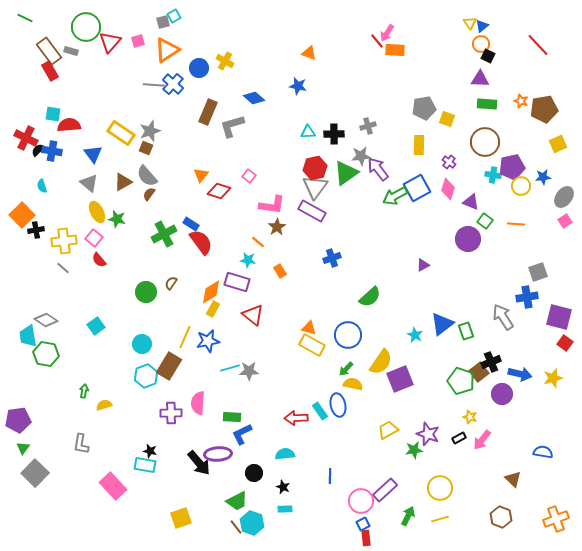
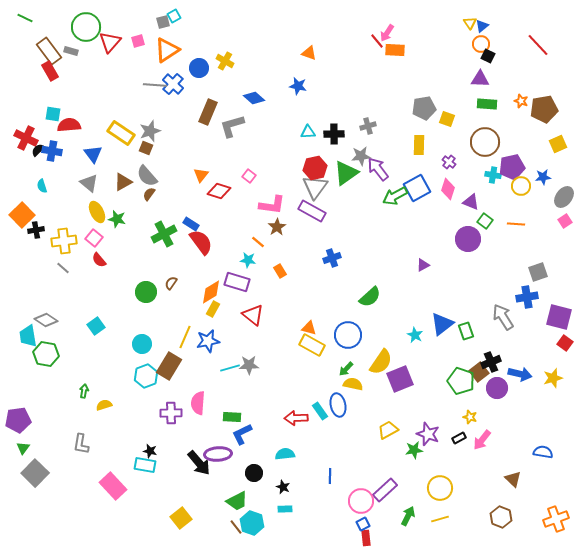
gray star at (249, 371): moved 6 px up
purple circle at (502, 394): moved 5 px left, 6 px up
yellow square at (181, 518): rotated 20 degrees counterclockwise
